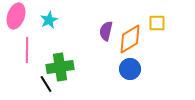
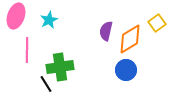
yellow square: rotated 36 degrees counterclockwise
blue circle: moved 4 px left, 1 px down
